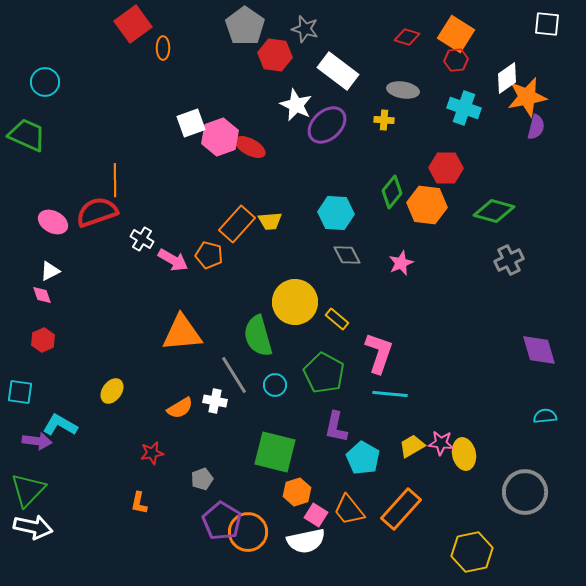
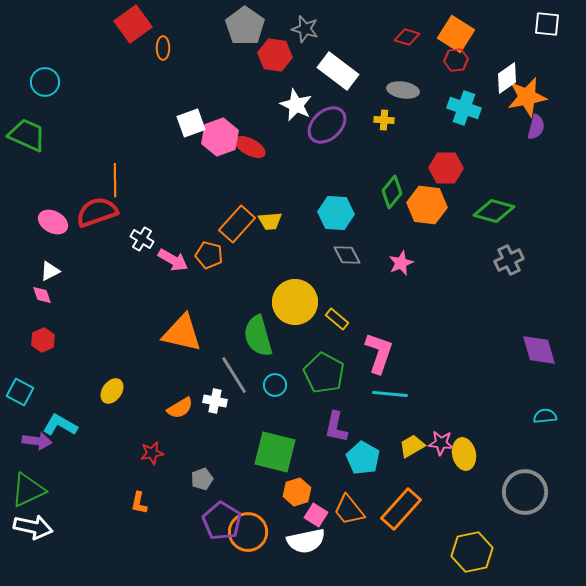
orange triangle at (182, 333): rotated 18 degrees clockwise
cyan square at (20, 392): rotated 20 degrees clockwise
green triangle at (28, 490): rotated 21 degrees clockwise
